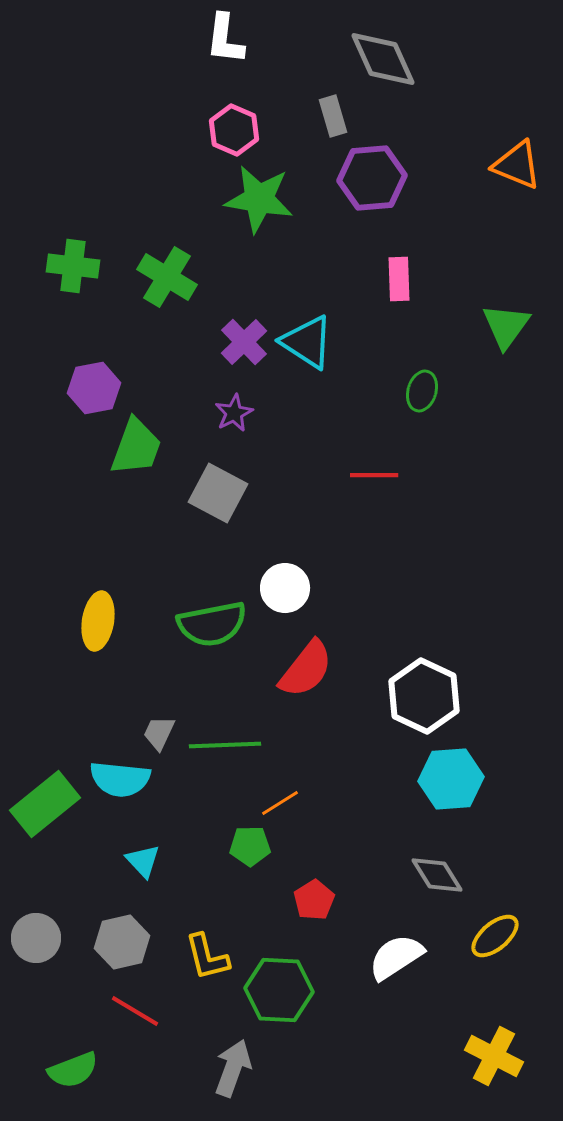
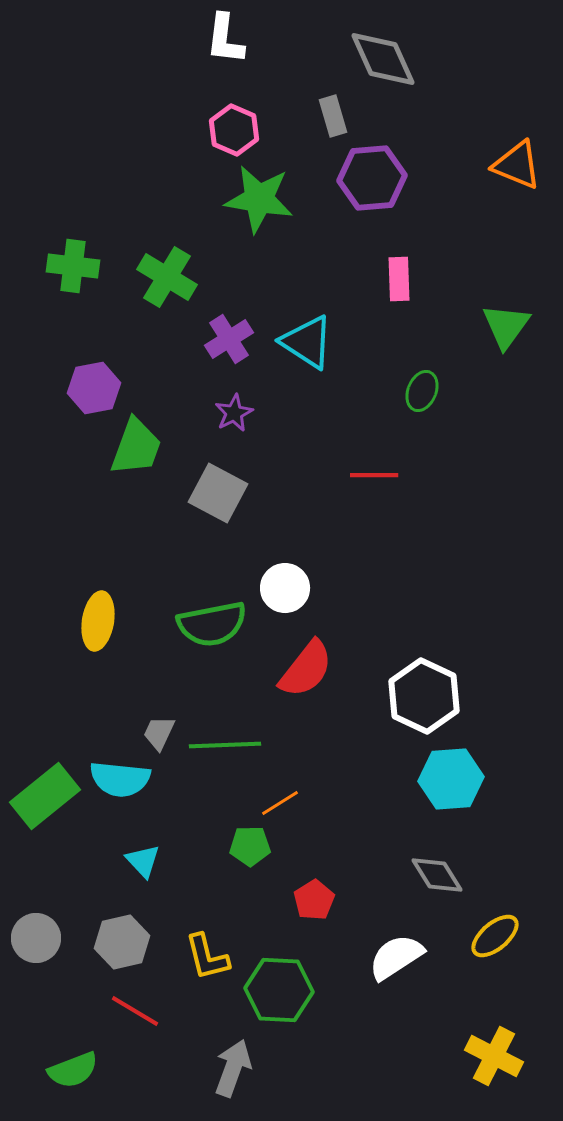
purple cross at (244, 342): moved 15 px left, 3 px up; rotated 12 degrees clockwise
green ellipse at (422, 391): rotated 6 degrees clockwise
green rectangle at (45, 804): moved 8 px up
